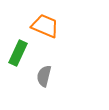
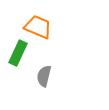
orange trapezoid: moved 7 px left, 1 px down
